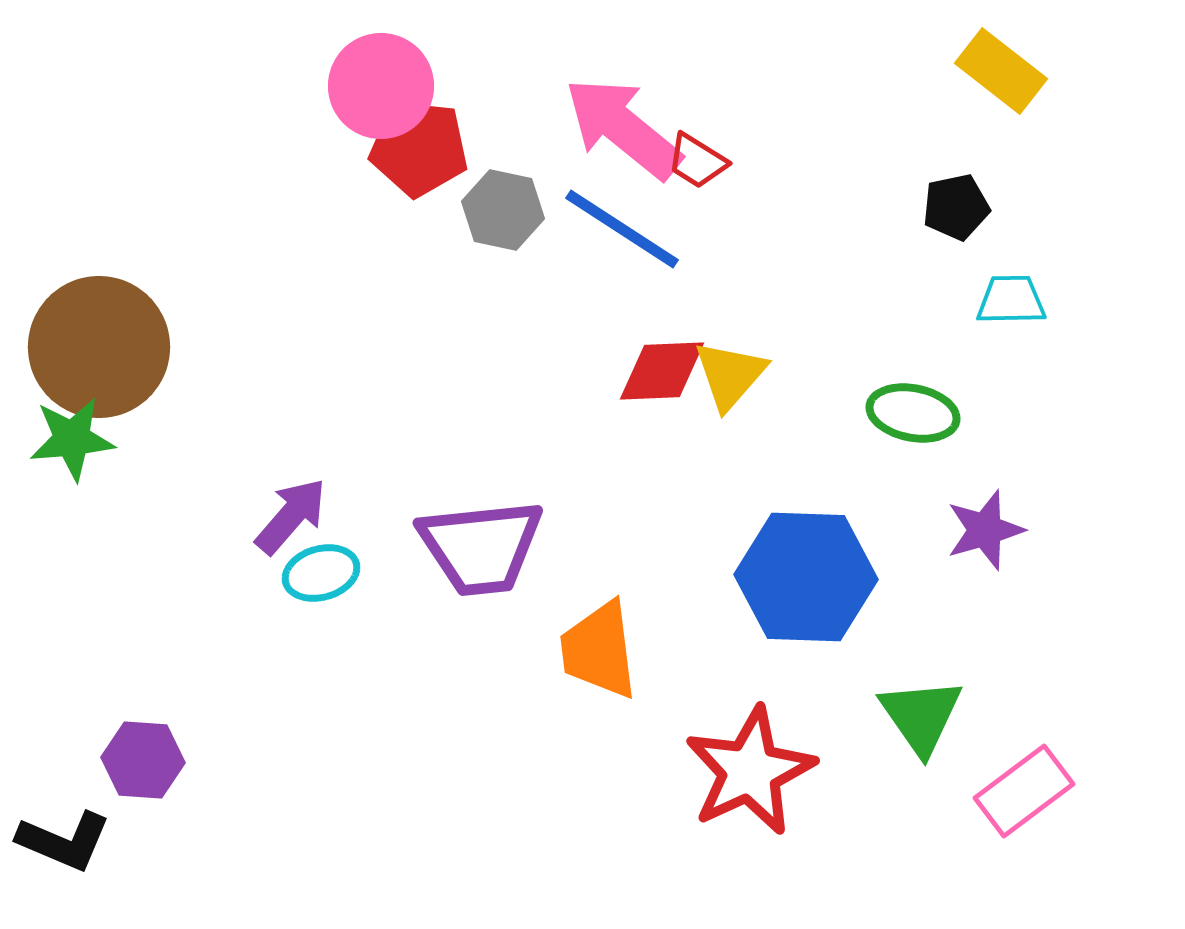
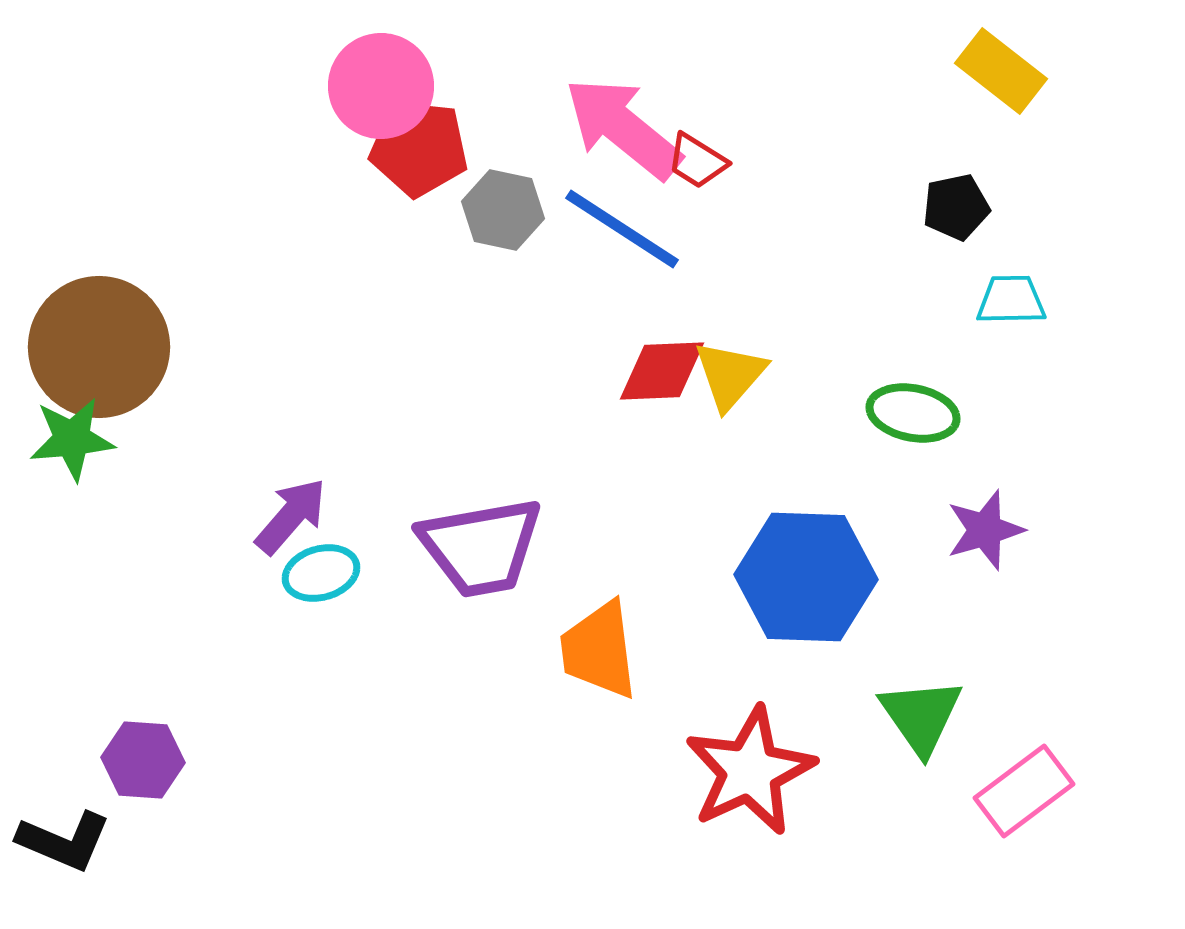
purple trapezoid: rotated 4 degrees counterclockwise
